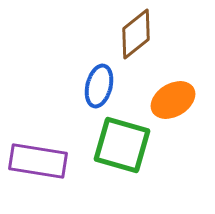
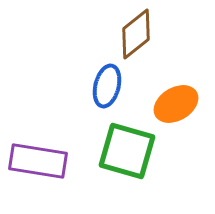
blue ellipse: moved 8 px right
orange ellipse: moved 3 px right, 4 px down
green square: moved 5 px right, 6 px down
